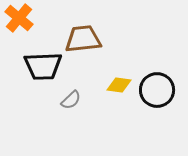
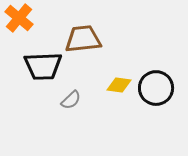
black circle: moved 1 px left, 2 px up
